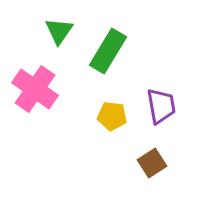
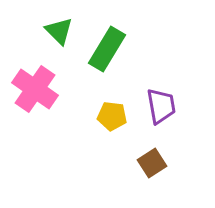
green triangle: rotated 20 degrees counterclockwise
green rectangle: moved 1 px left, 2 px up
